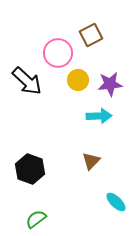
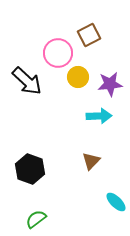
brown square: moved 2 px left
yellow circle: moved 3 px up
